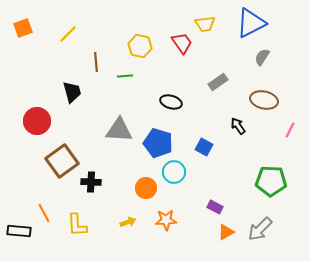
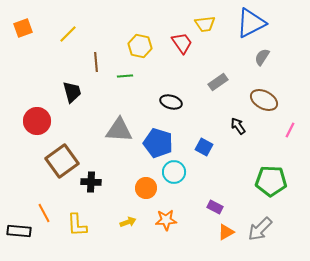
brown ellipse: rotated 16 degrees clockwise
